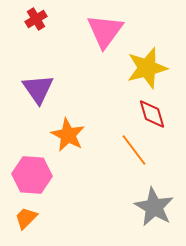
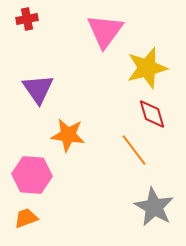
red cross: moved 9 px left; rotated 20 degrees clockwise
orange star: rotated 20 degrees counterclockwise
orange trapezoid: rotated 25 degrees clockwise
